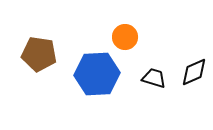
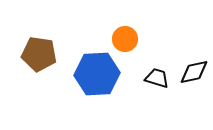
orange circle: moved 2 px down
black diamond: rotated 12 degrees clockwise
black trapezoid: moved 3 px right
